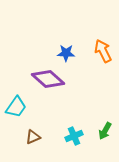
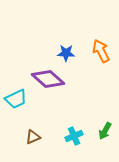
orange arrow: moved 2 px left
cyan trapezoid: moved 8 px up; rotated 30 degrees clockwise
